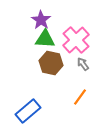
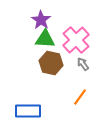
blue rectangle: rotated 40 degrees clockwise
